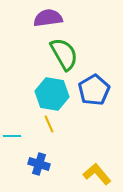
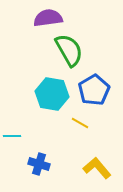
green semicircle: moved 5 px right, 4 px up
yellow line: moved 31 px right, 1 px up; rotated 36 degrees counterclockwise
yellow L-shape: moved 6 px up
